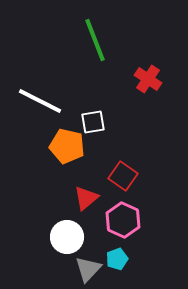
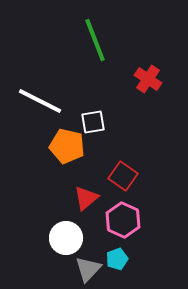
white circle: moved 1 px left, 1 px down
